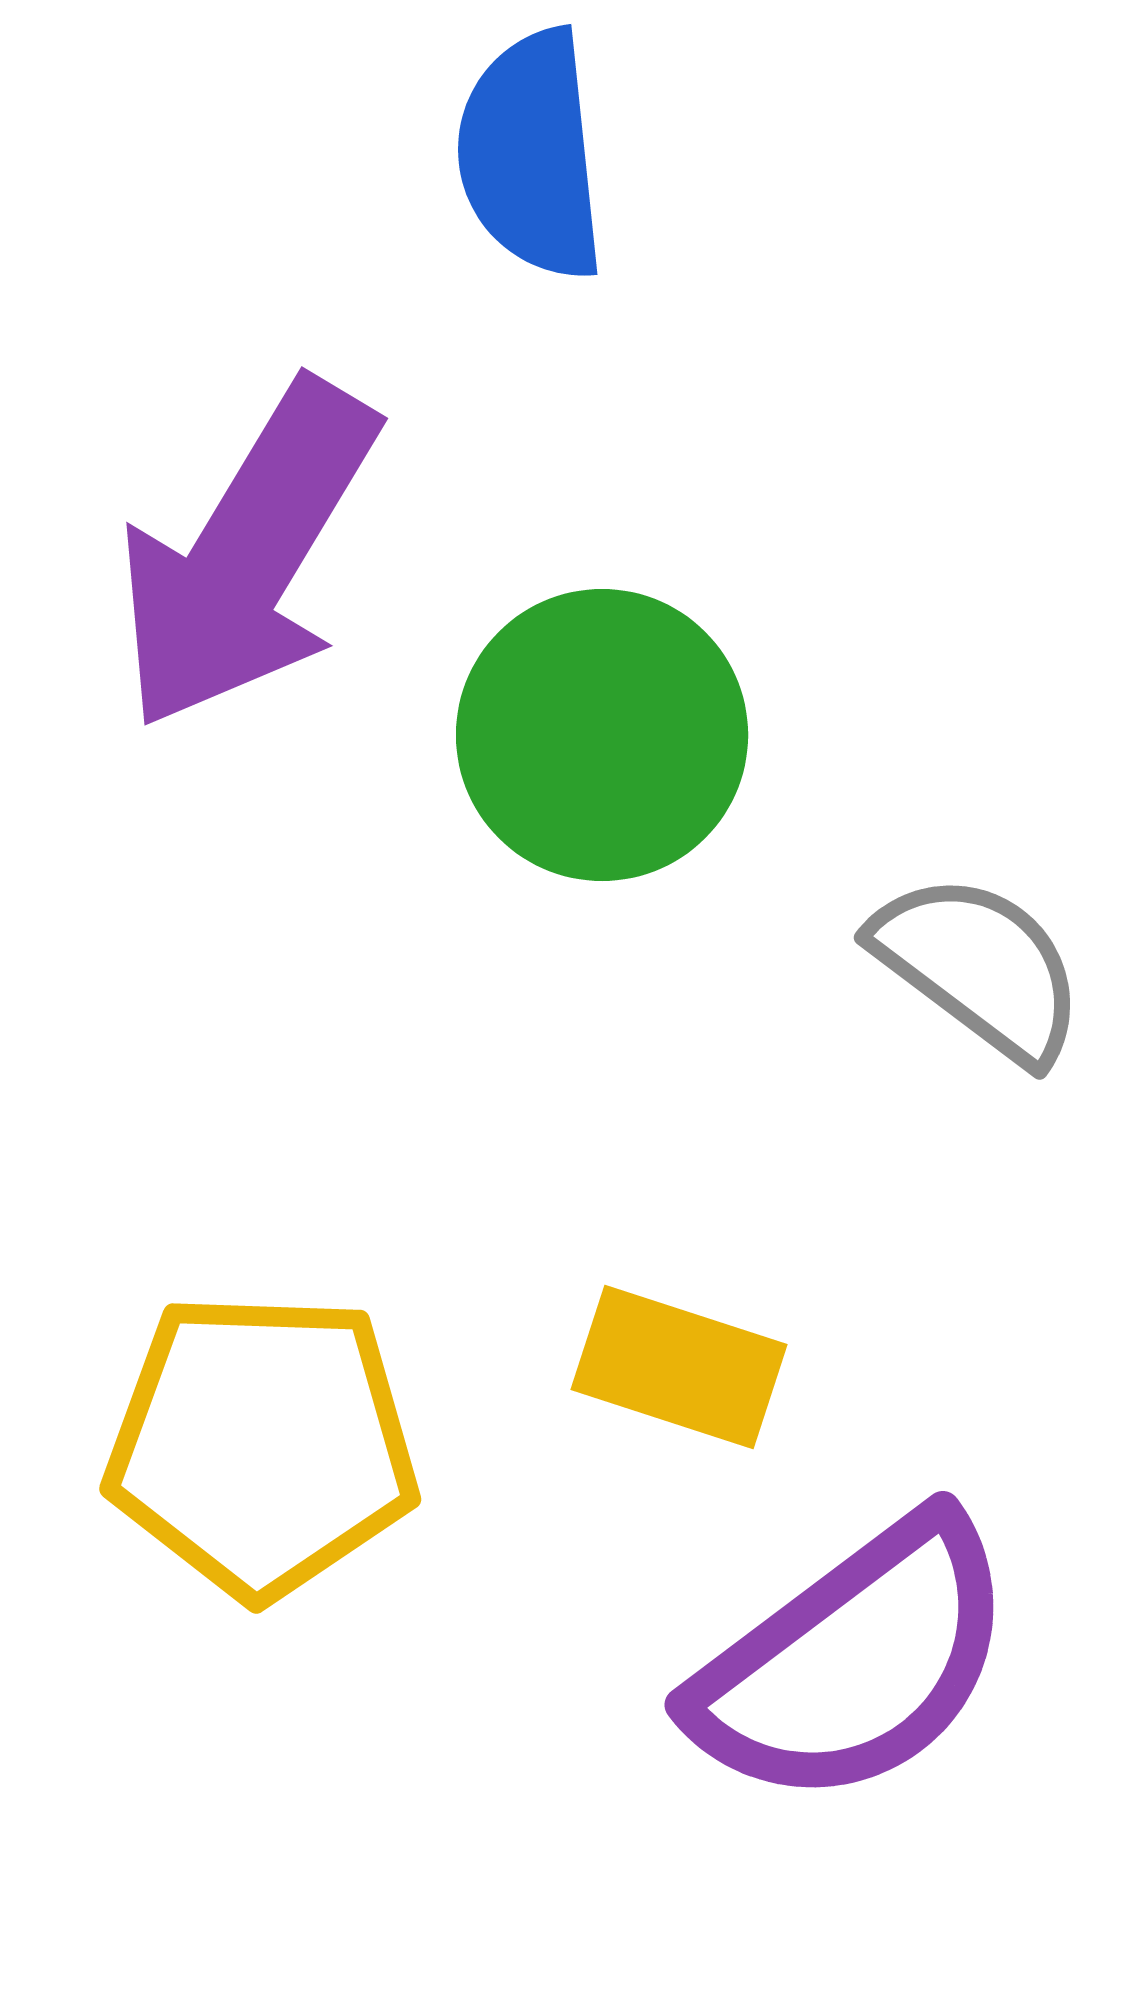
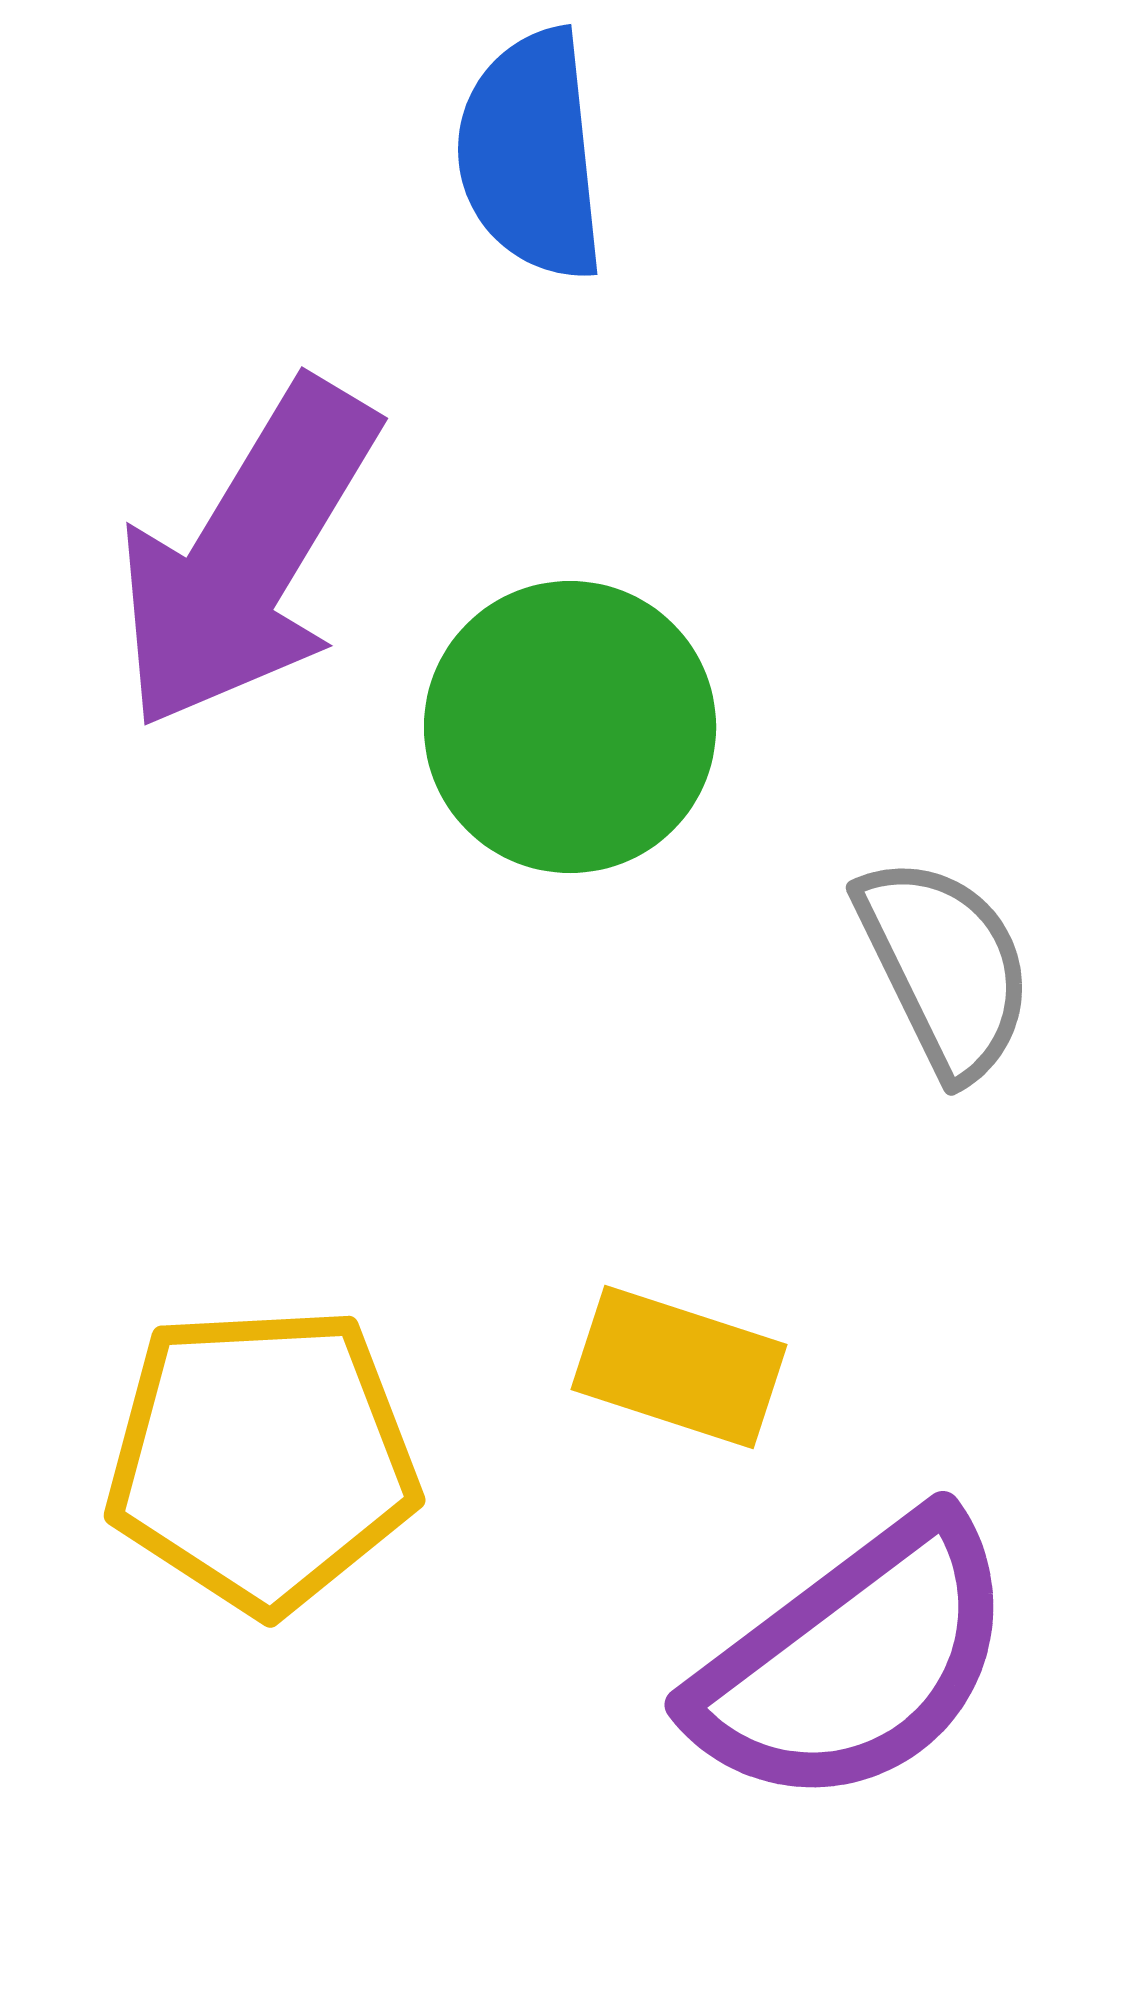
green circle: moved 32 px left, 8 px up
gray semicircle: moved 34 px left; rotated 27 degrees clockwise
yellow pentagon: moved 14 px down; rotated 5 degrees counterclockwise
